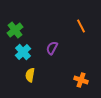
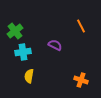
green cross: moved 1 px down
purple semicircle: moved 3 px right, 3 px up; rotated 88 degrees clockwise
cyan cross: rotated 35 degrees clockwise
yellow semicircle: moved 1 px left, 1 px down
